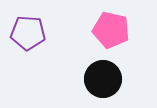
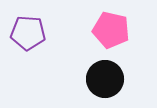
black circle: moved 2 px right
